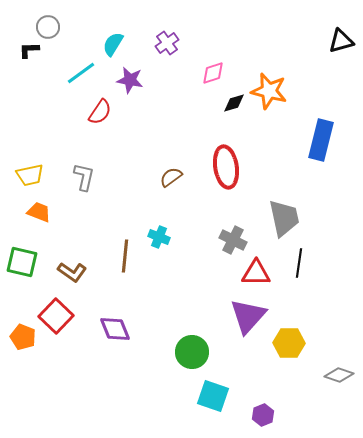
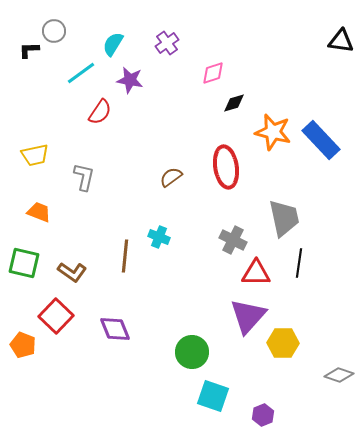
gray circle: moved 6 px right, 4 px down
black triangle: rotated 24 degrees clockwise
orange star: moved 4 px right, 41 px down
blue rectangle: rotated 57 degrees counterclockwise
yellow trapezoid: moved 5 px right, 20 px up
green square: moved 2 px right, 1 px down
orange pentagon: moved 8 px down
yellow hexagon: moved 6 px left
